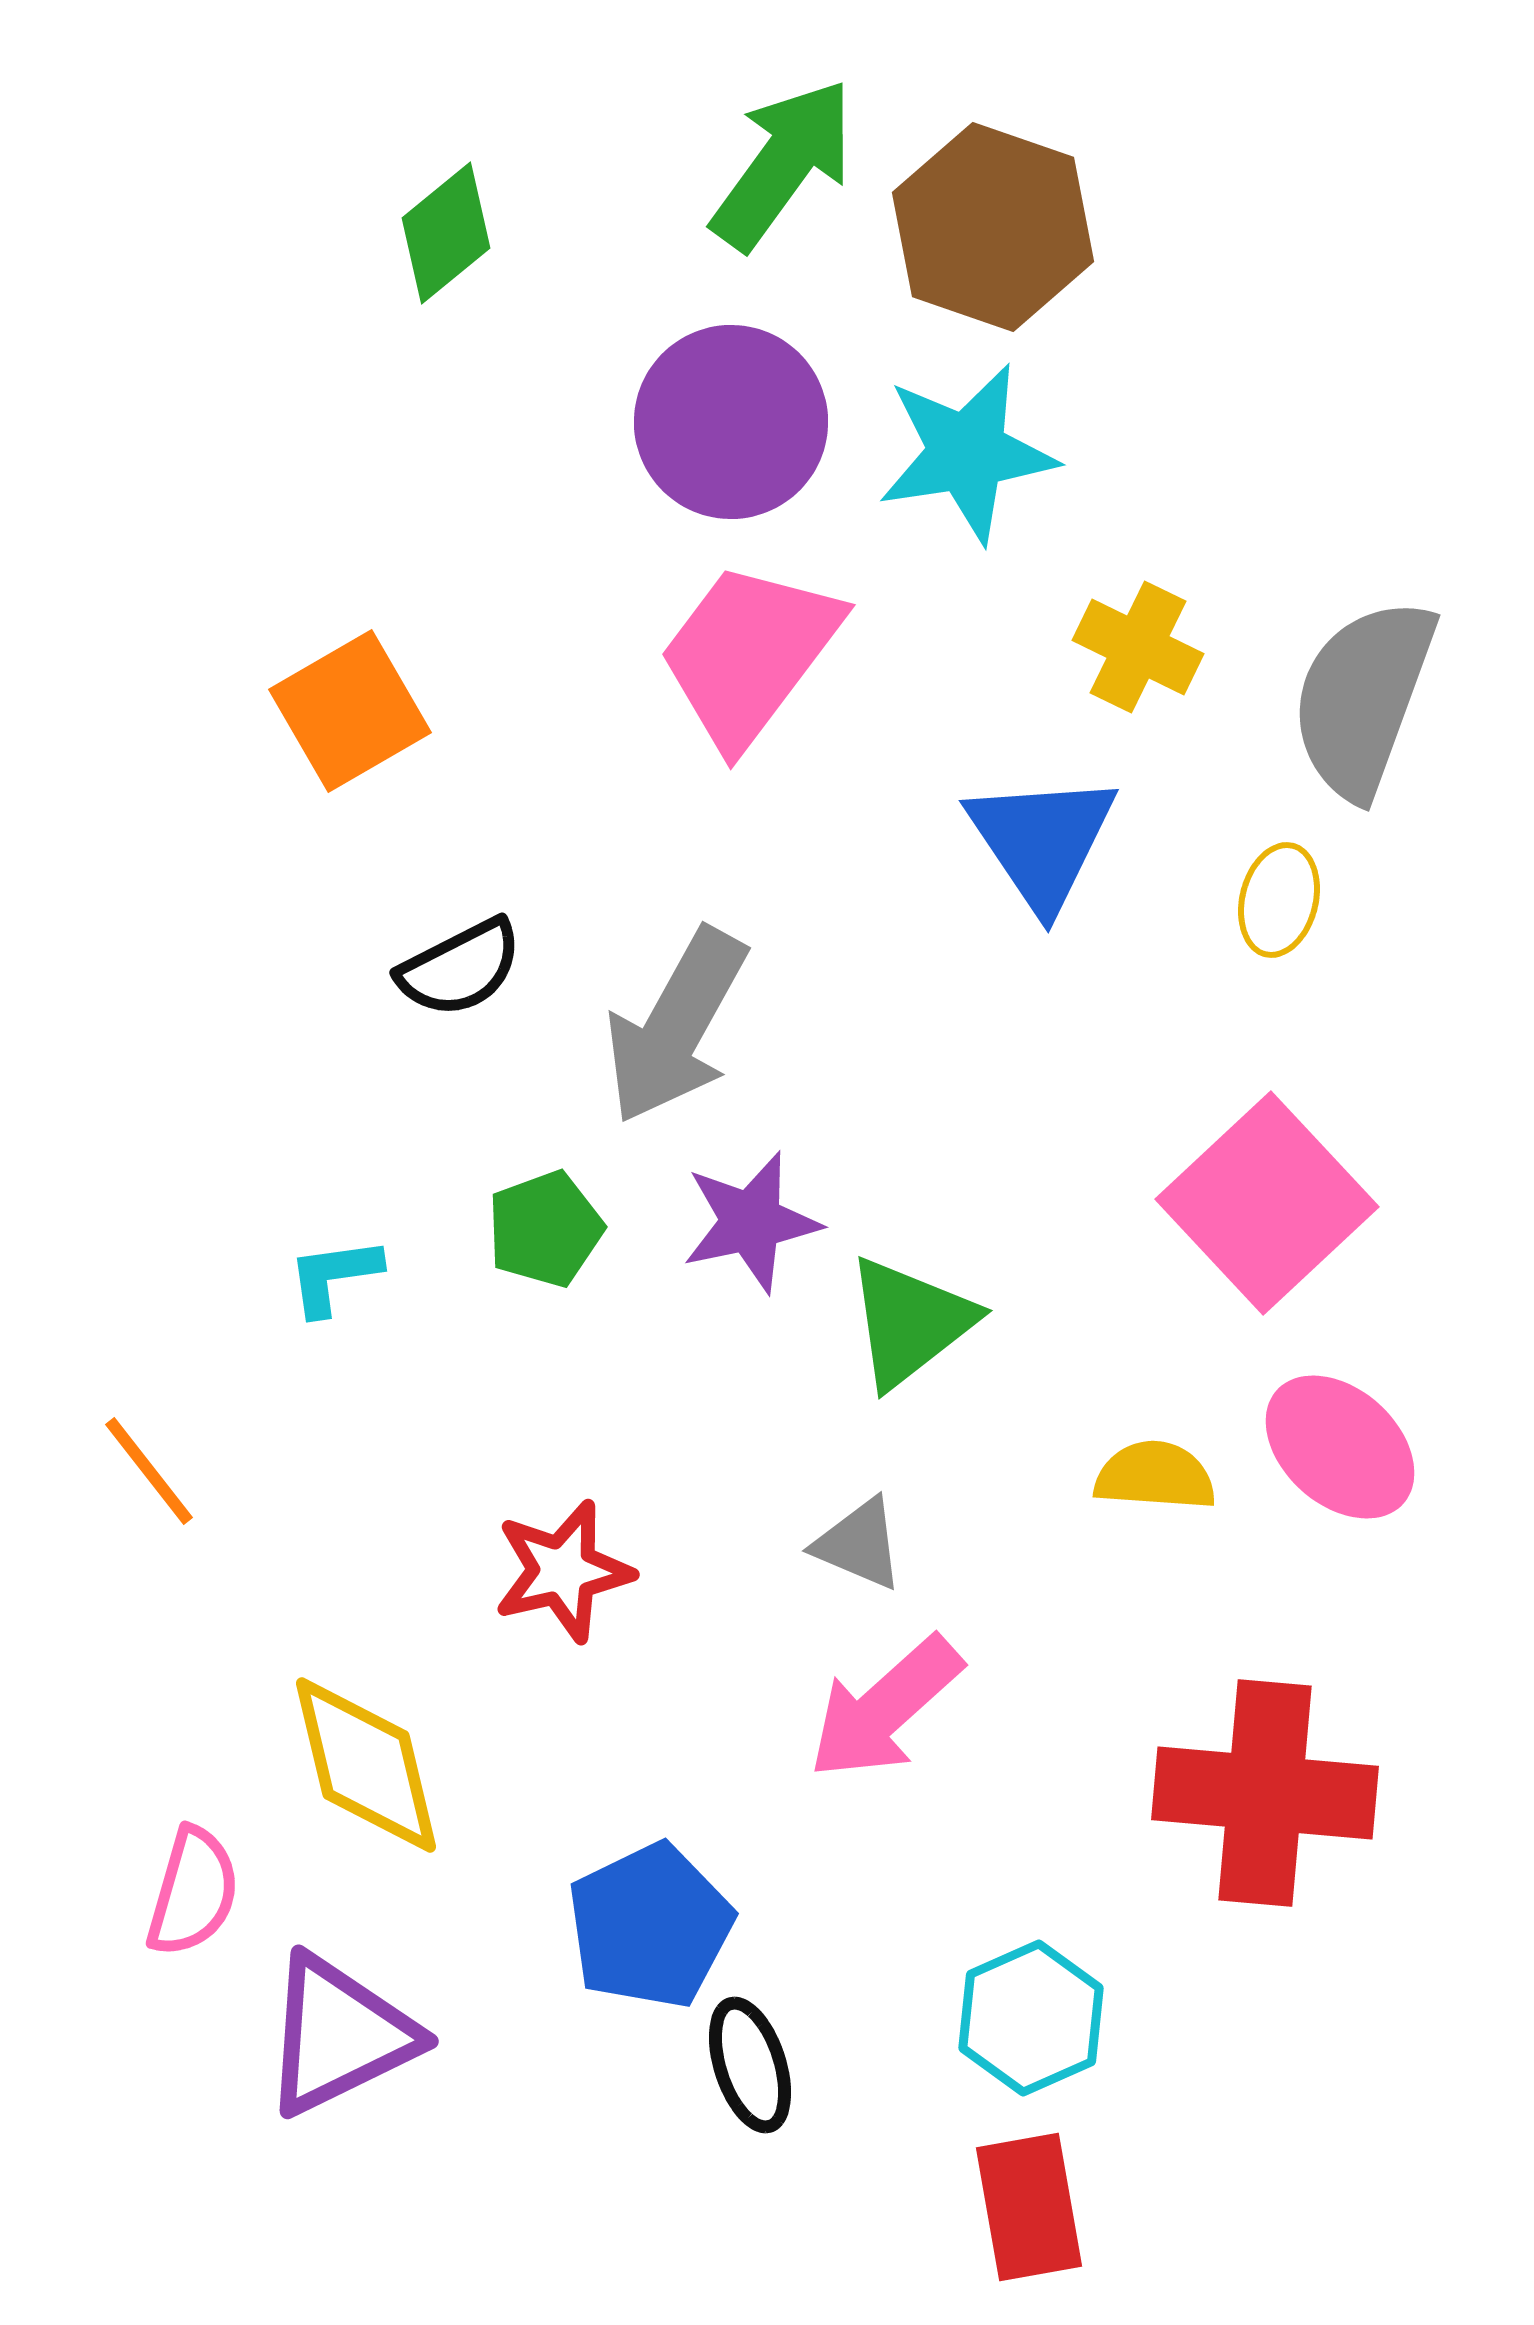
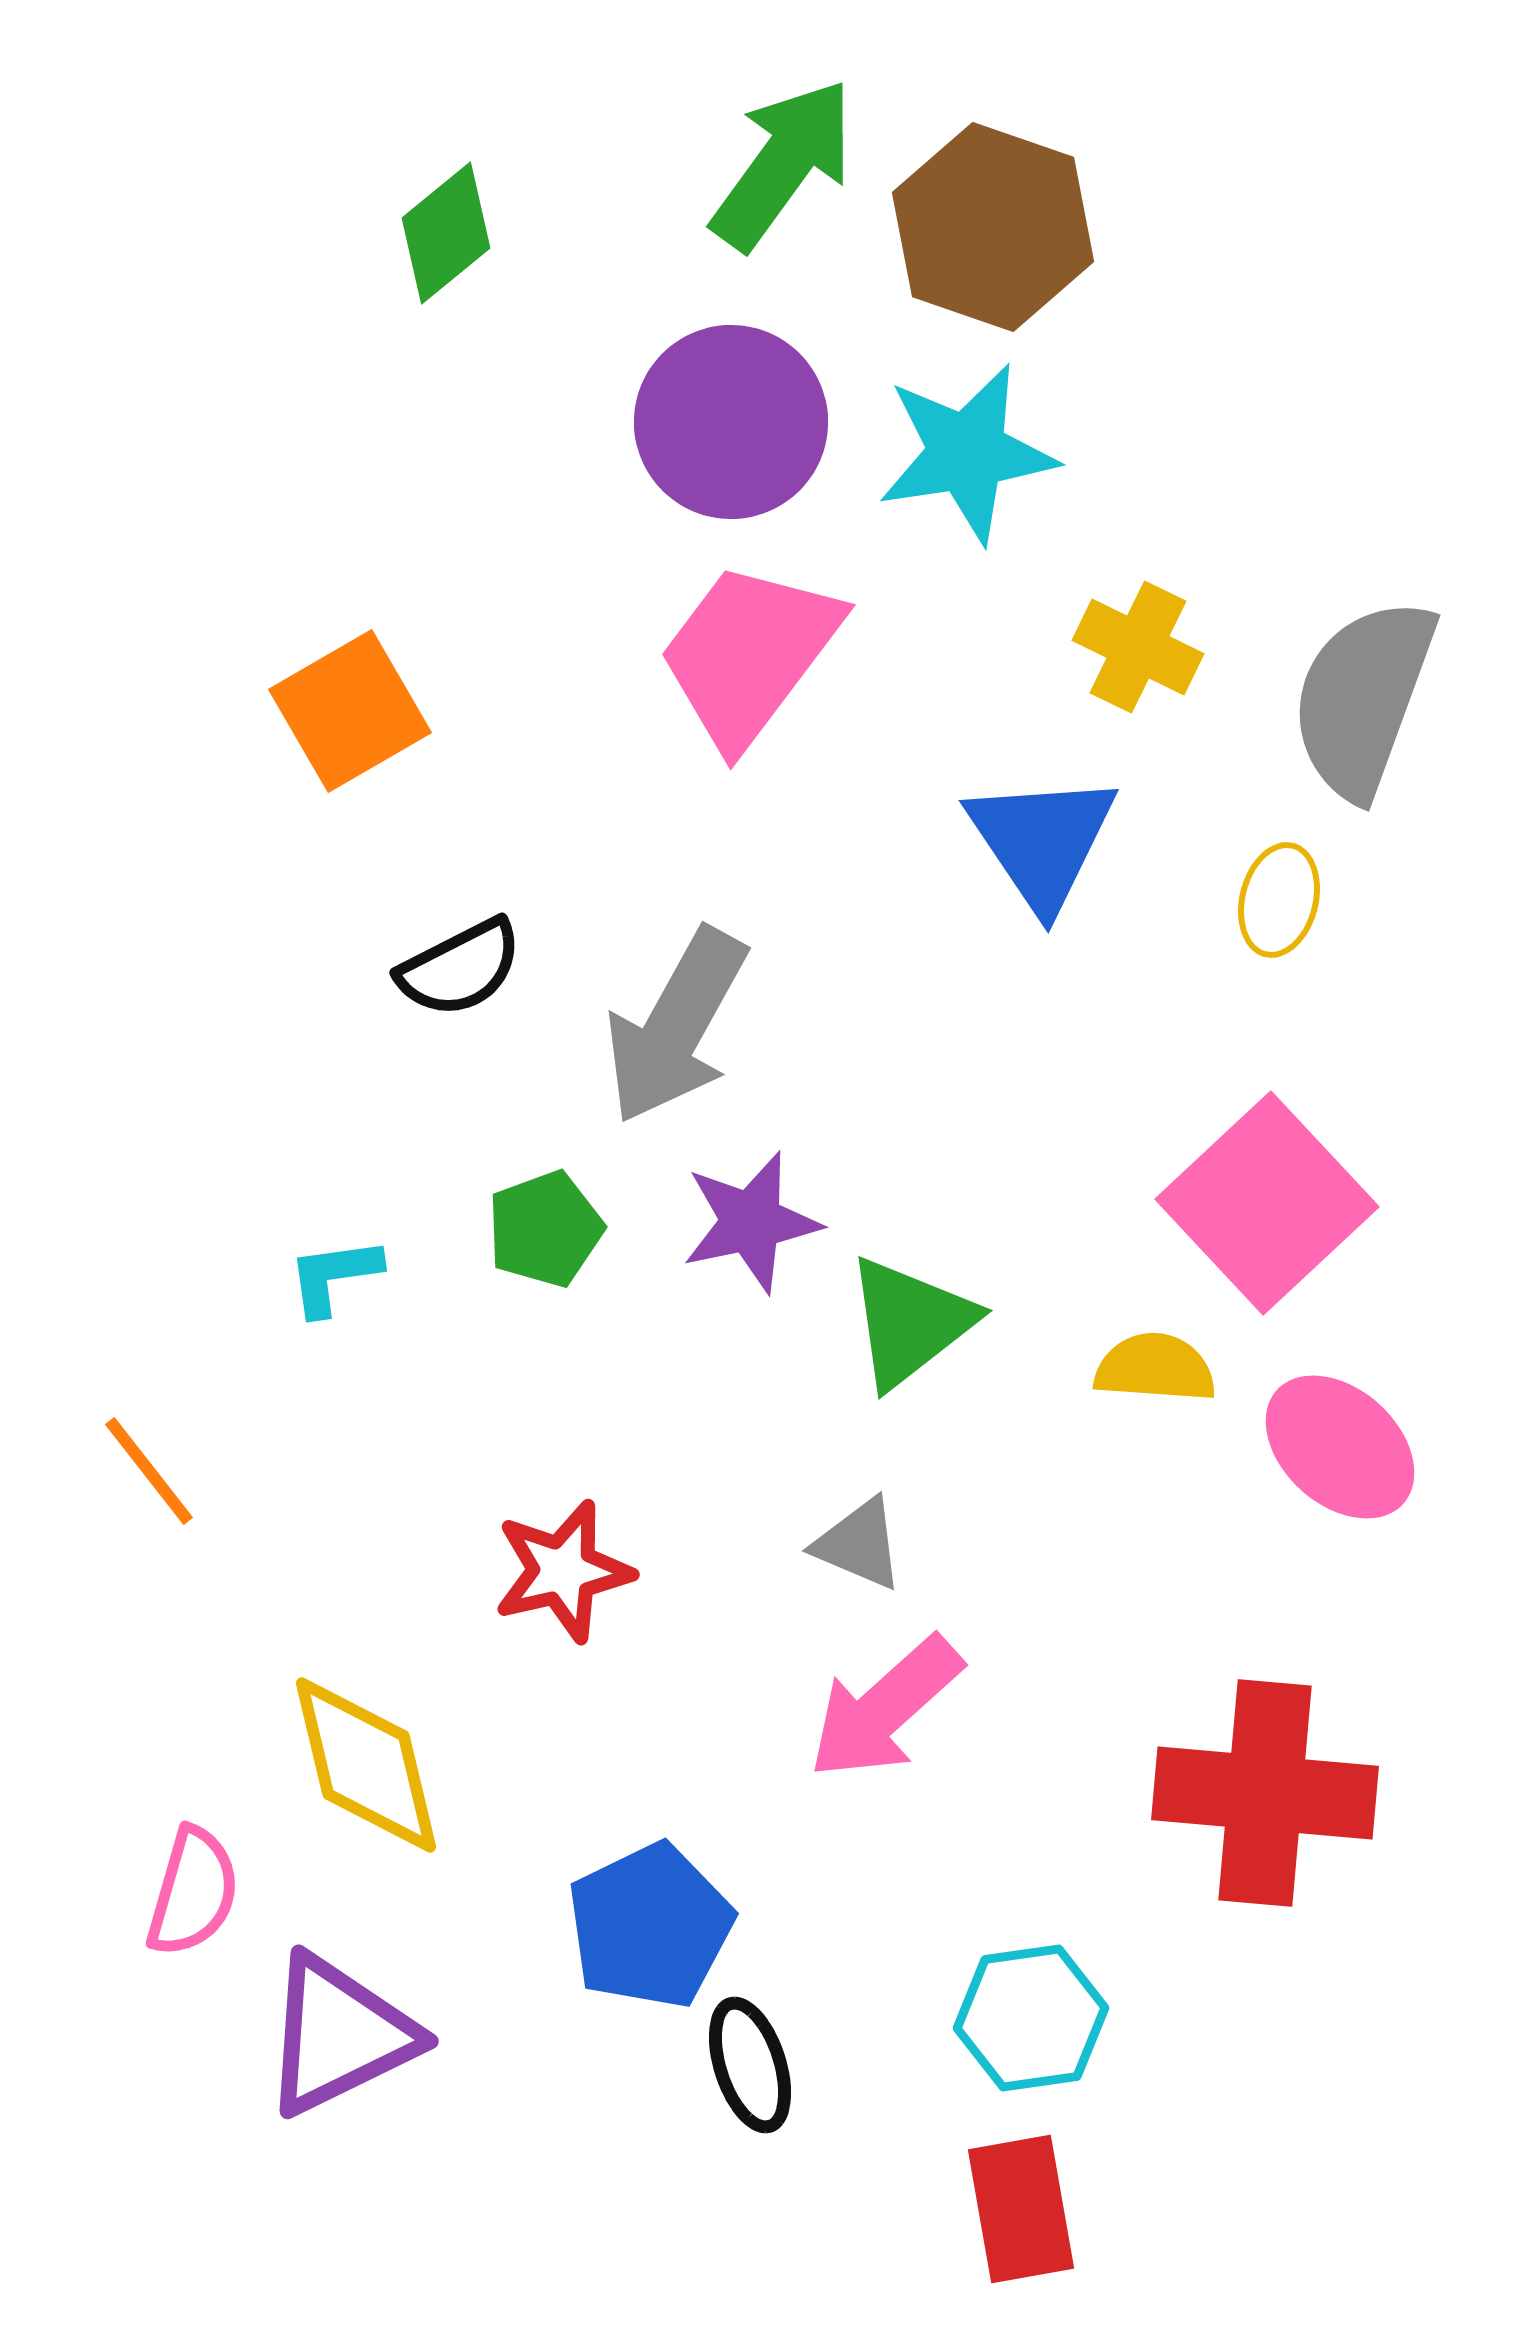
yellow semicircle: moved 108 px up
cyan hexagon: rotated 16 degrees clockwise
red rectangle: moved 8 px left, 2 px down
